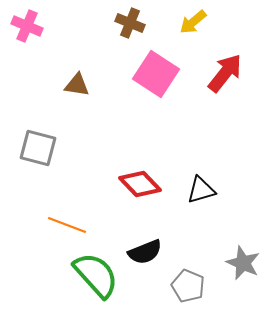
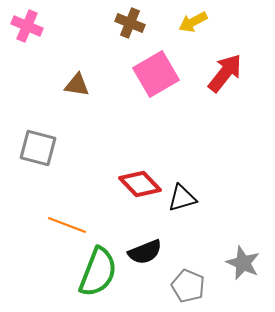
yellow arrow: rotated 12 degrees clockwise
pink square: rotated 27 degrees clockwise
black triangle: moved 19 px left, 8 px down
green semicircle: moved 2 px right, 3 px up; rotated 63 degrees clockwise
